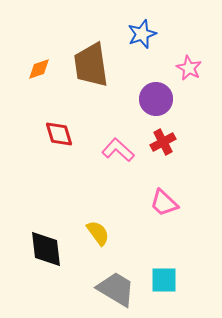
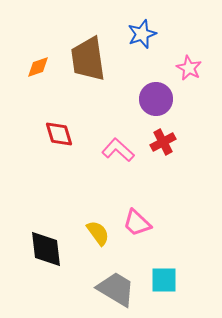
brown trapezoid: moved 3 px left, 6 px up
orange diamond: moved 1 px left, 2 px up
pink trapezoid: moved 27 px left, 20 px down
